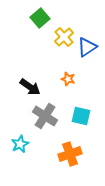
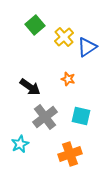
green square: moved 5 px left, 7 px down
gray cross: moved 1 px down; rotated 20 degrees clockwise
